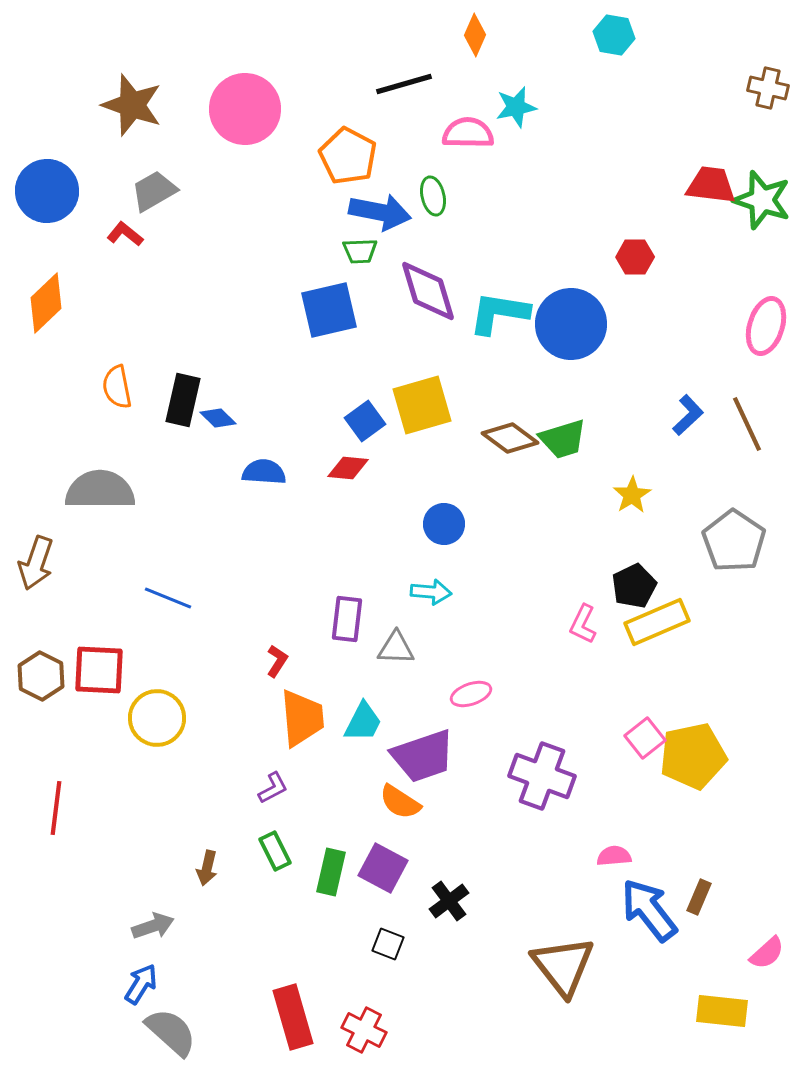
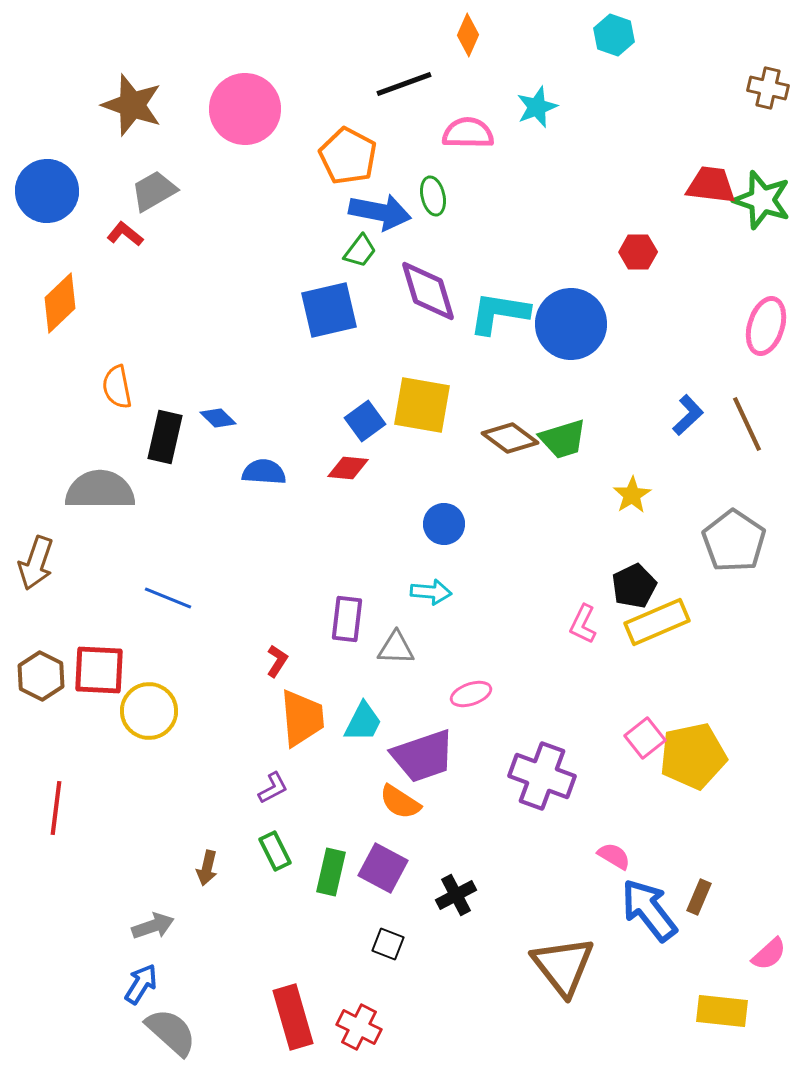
orange diamond at (475, 35): moved 7 px left
cyan hexagon at (614, 35): rotated 9 degrees clockwise
black line at (404, 84): rotated 4 degrees counterclockwise
cyan star at (516, 107): moved 21 px right; rotated 9 degrees counterclockwise
green trapezoid at (360, 251): rotated 51 degrees counterclockwise
red hexagon at (635, 257): moved 3 px right, 5 px up
orange diamond at (46, 303): moved 14 px right
black rectangle at (183, 400): moved 18 px left, 37 px down
yellow square at (422, 405): rotated 26 degrees clockwise
yellow circle at (157, 718): moved 8 px left, 7 px up
pink semicircle at (614, 856): rotated 36 degrees clockwise
black cross at (449, 901): moved 7 px right, 6 px up; rotated 9 degrees clockwise
pink semicircle at (767, 953): moved 2 px right, 1 px down
red cross at (364, 1030): moved 5 px left, 3 px up
